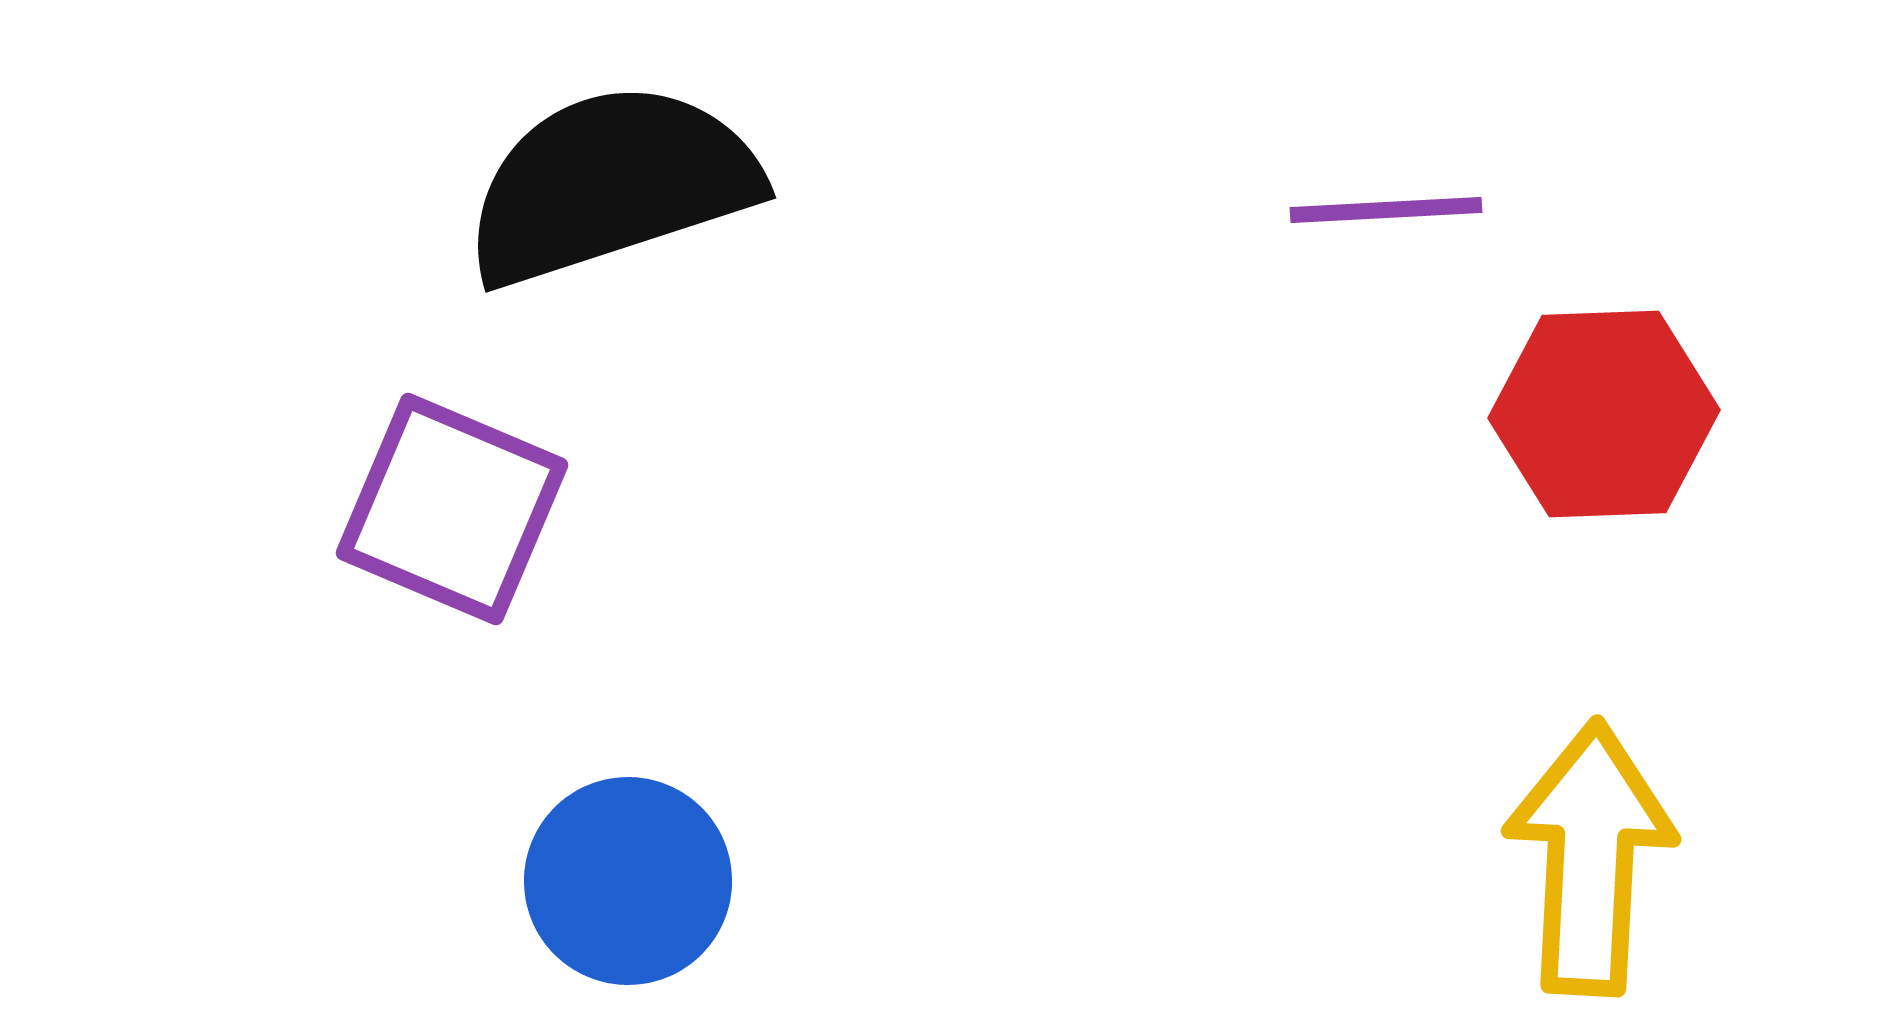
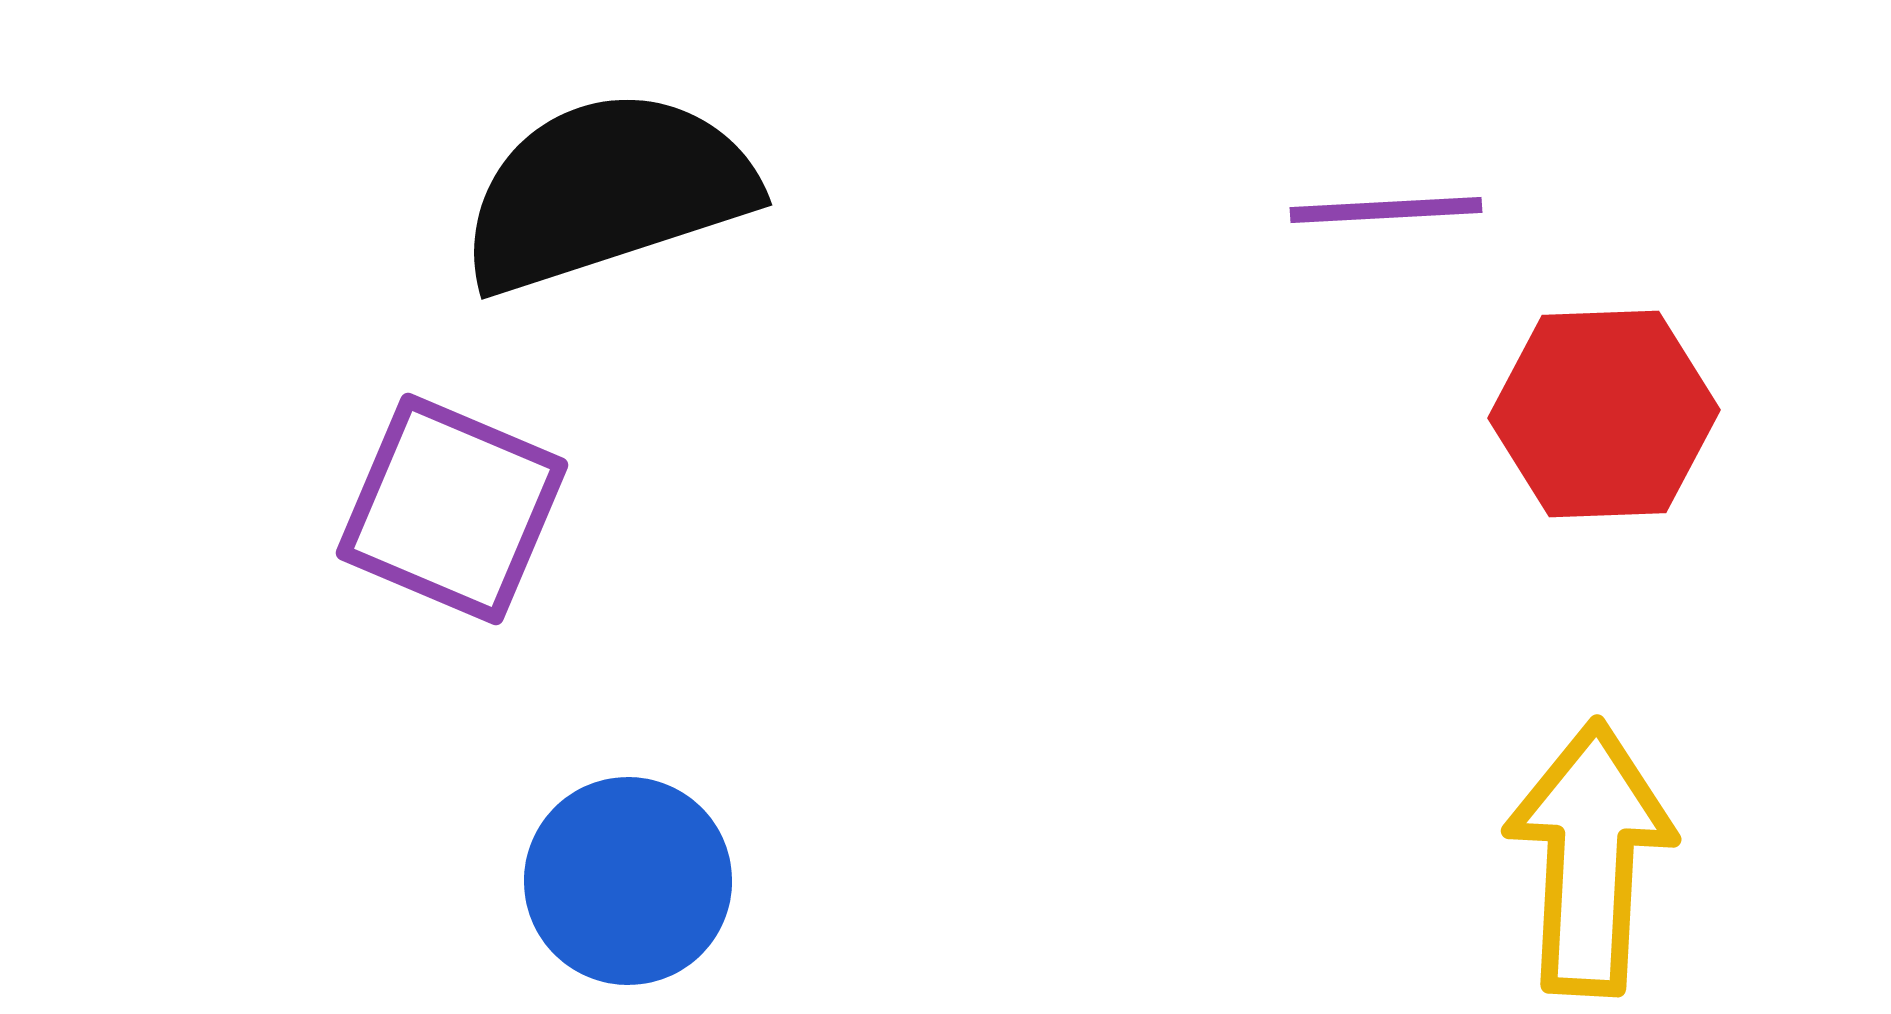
black semicircle: moved 4 px left, 7 px down
